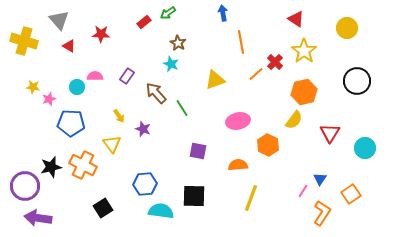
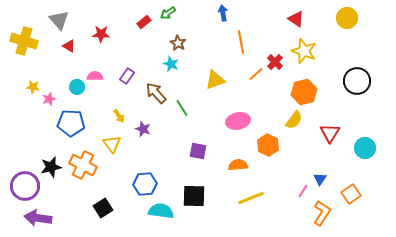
yellow circle at (347, 28): moved 10 px up
yellow star at (304, 51): rotated 15 degrees counterclockwise
yellow line at (251, 198): rotated 48 degrees clockwise
